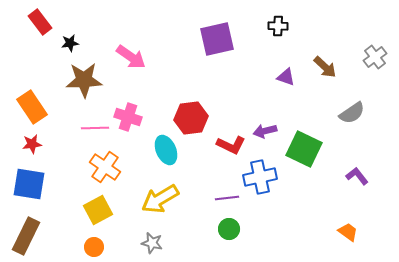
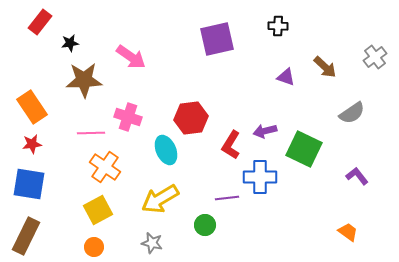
red rectangle: rotated 75 degrees clockwise
pink line: moved 4 px left, 5 px down
red L-shape: rotated 96 degrees clockwise
blue cross: rotated 12 degrees clockwise
green circle: moved 24 px left, 4 px up
